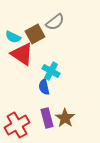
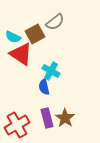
red triangle: moved 1 px left
